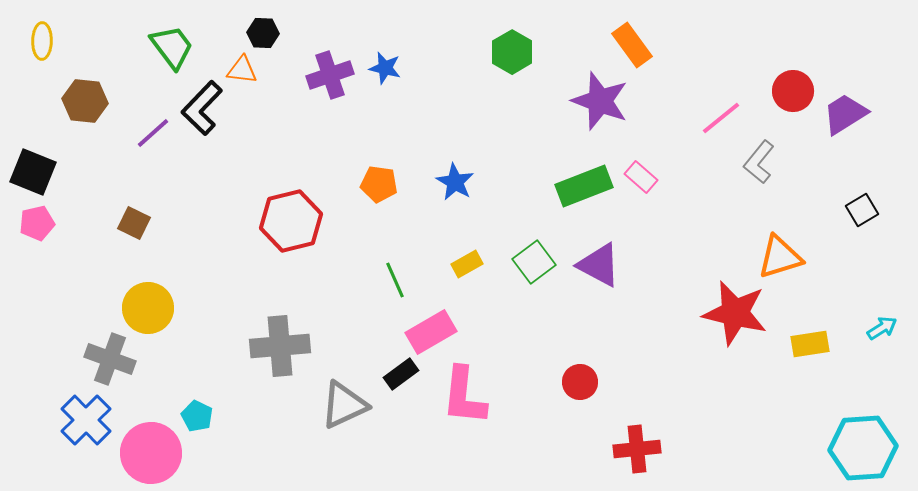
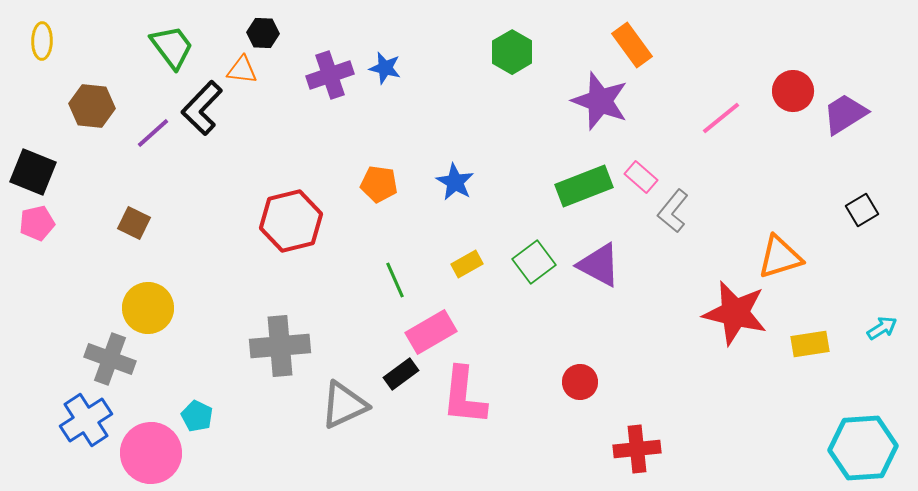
brown hexagon at (85, 101): moved 7 px right, 5 px down
gray L-shape at (759, 162): moved 86 px left, 49 px down
blue cross at (86, 420): rotated 12 degrees clockwise
